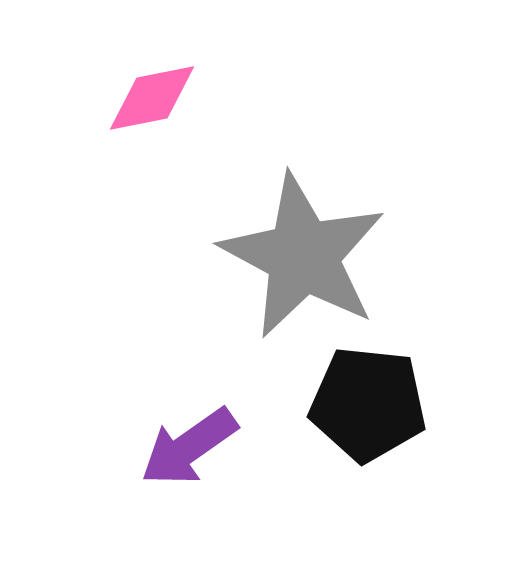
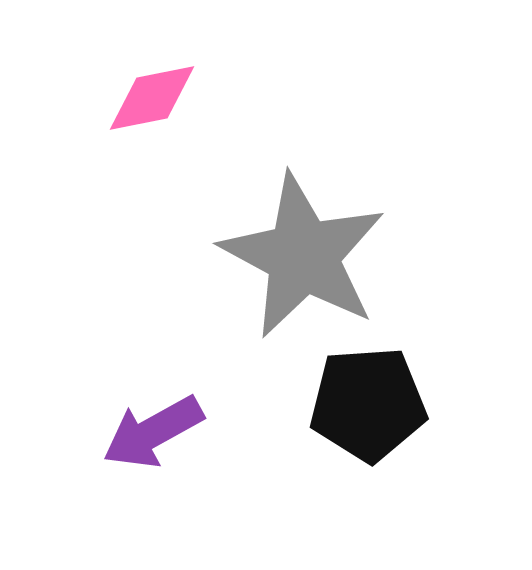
black pentagon: rotated 10 degrees counterclockwise
purple arrow: moved 36 px left, 15 px up; rotated 6 degrees clockwise
